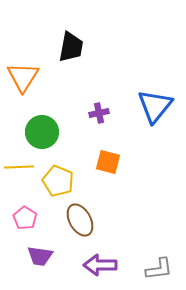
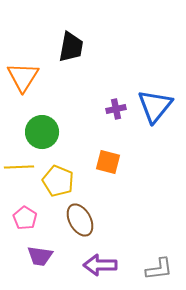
purple cross: moved 17 px right, 4 px up
